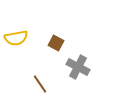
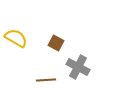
yellow semicircle: rotated 140 degrees counterclockwise
brown line: moved 6 px right, 4 px up; rotated 60 degrees counterclockwise
